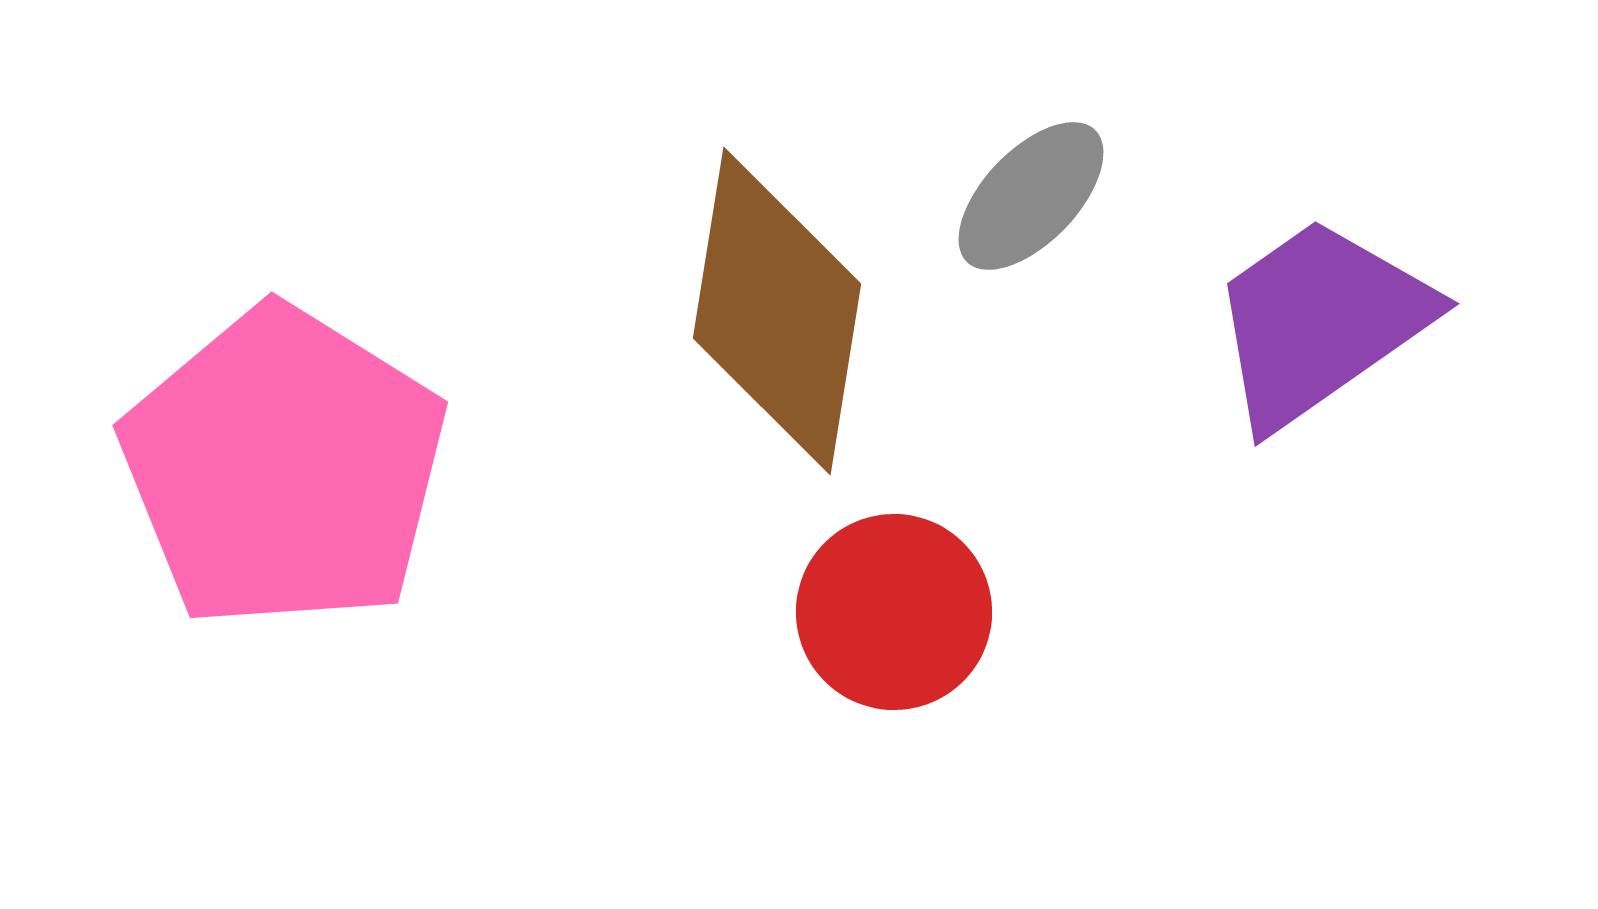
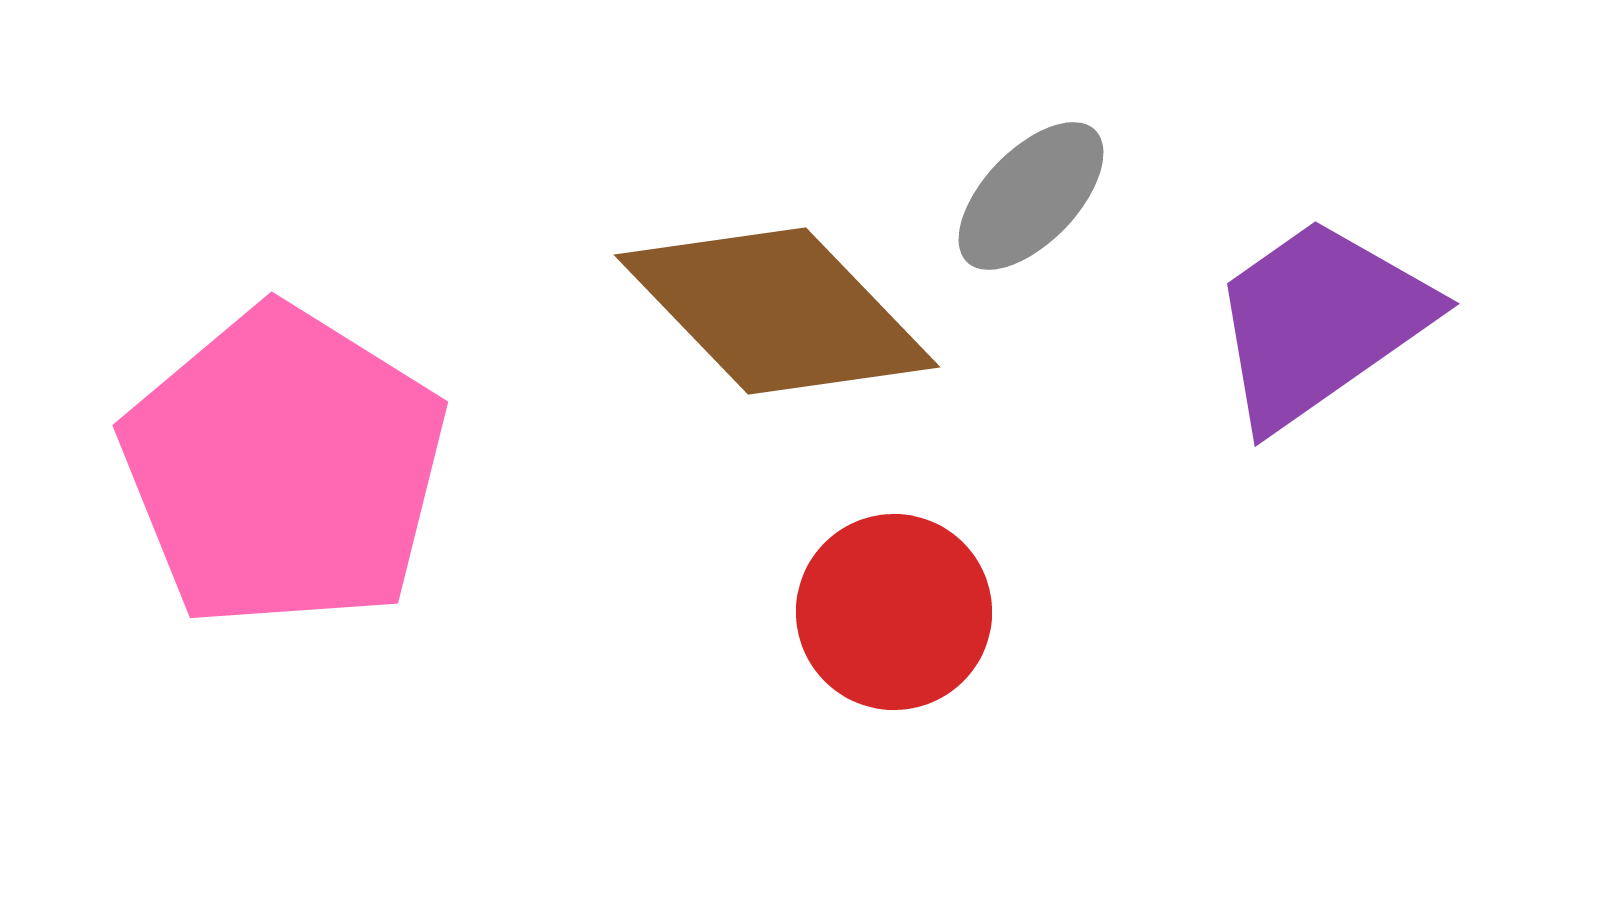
brown diamond: rotated 53 degrees counterclockwise
